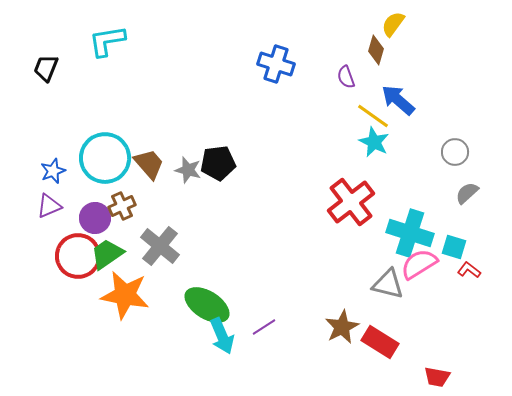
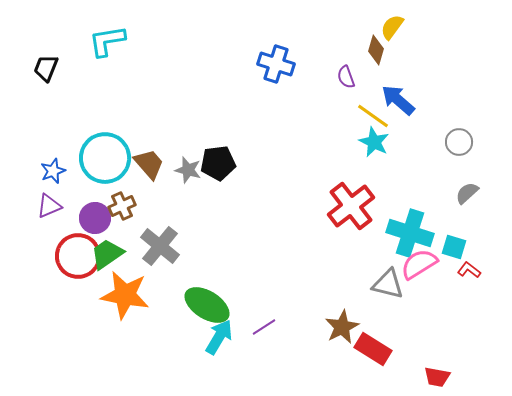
yellow semicircle: moved 1 px left, 3 px down
gray circle: moved 4 px right, 10 px up
red cross: moved 4 px down
cyan arrow: moved 3 px left, 1 px down; rotated 126 degrees counterclockwise
red rectangle: moved 7 px left, 7 px down
